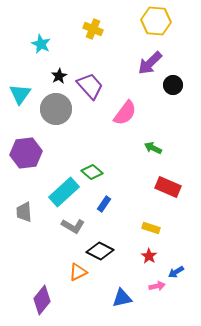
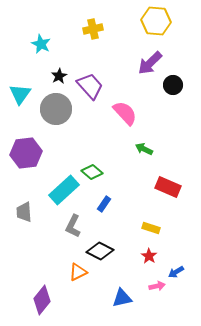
yellow cross: rotated 36 degrees counterclockwise
pink semicircle: rotated 80 degrees counterclockwise
green arrow: moved 9 px left, 1 px down
cyan rectangle: moved 2 px up
gray L-shape: rotated 85 degrees clockwise
